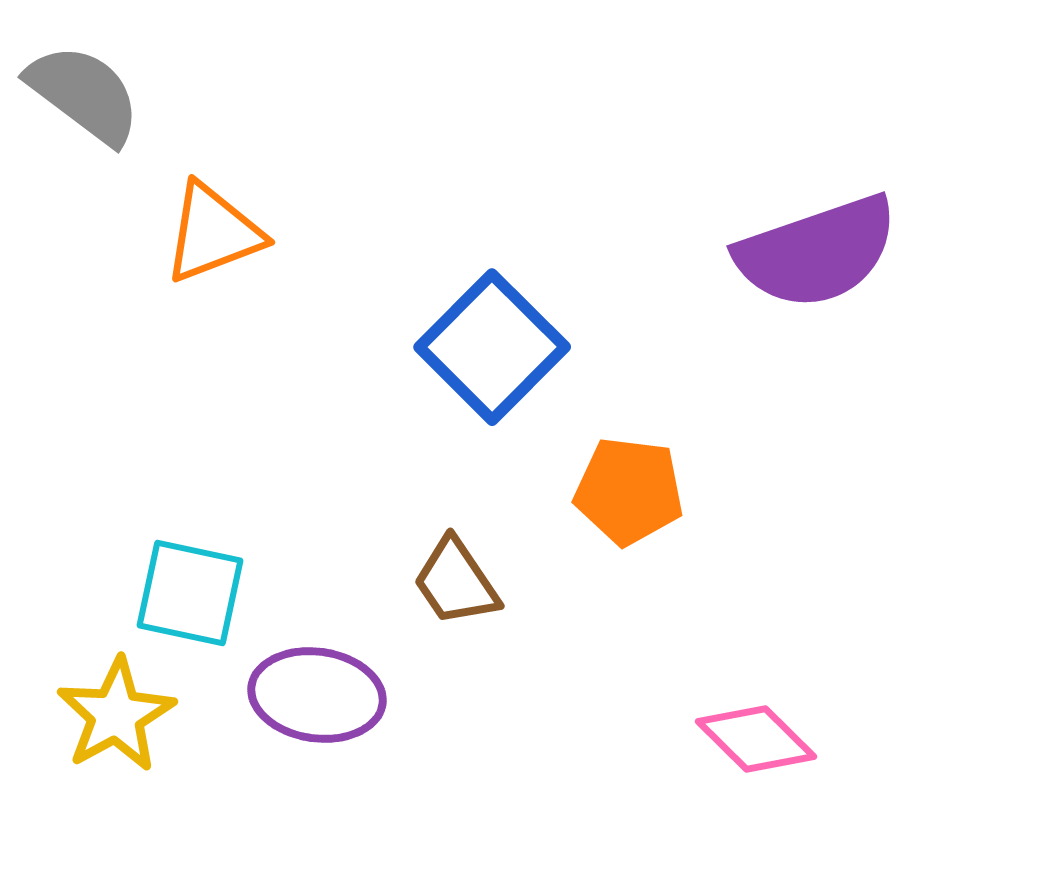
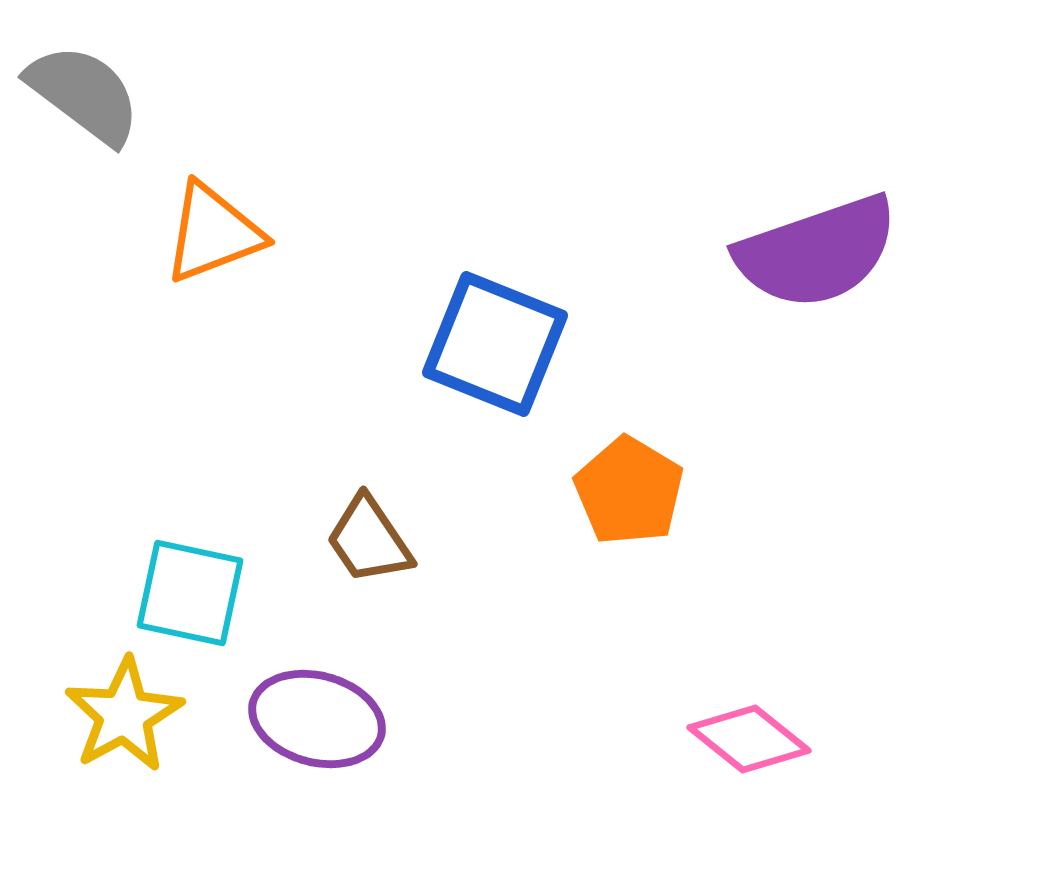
blue square: moved 3 px right, 3 px up; rotated 23 degrees counterclockwise
orange pentagon: rotated 24 degrees clockwise
brown trapezoid: moved 87 px left, 42 px up
purple ellipse: moved 24 px down; rotated 7 degrees clockwise
yellow star: moved 8 px right
pink diamond: moved 7 px left; rotated 6 degrees counterclockwise
